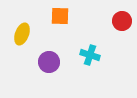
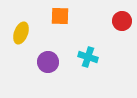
yellow ellipse: moved 1 px left, 1 px up
cyan cross: moved 2 px left, 2 px down
purple circle: moved 1 px left
